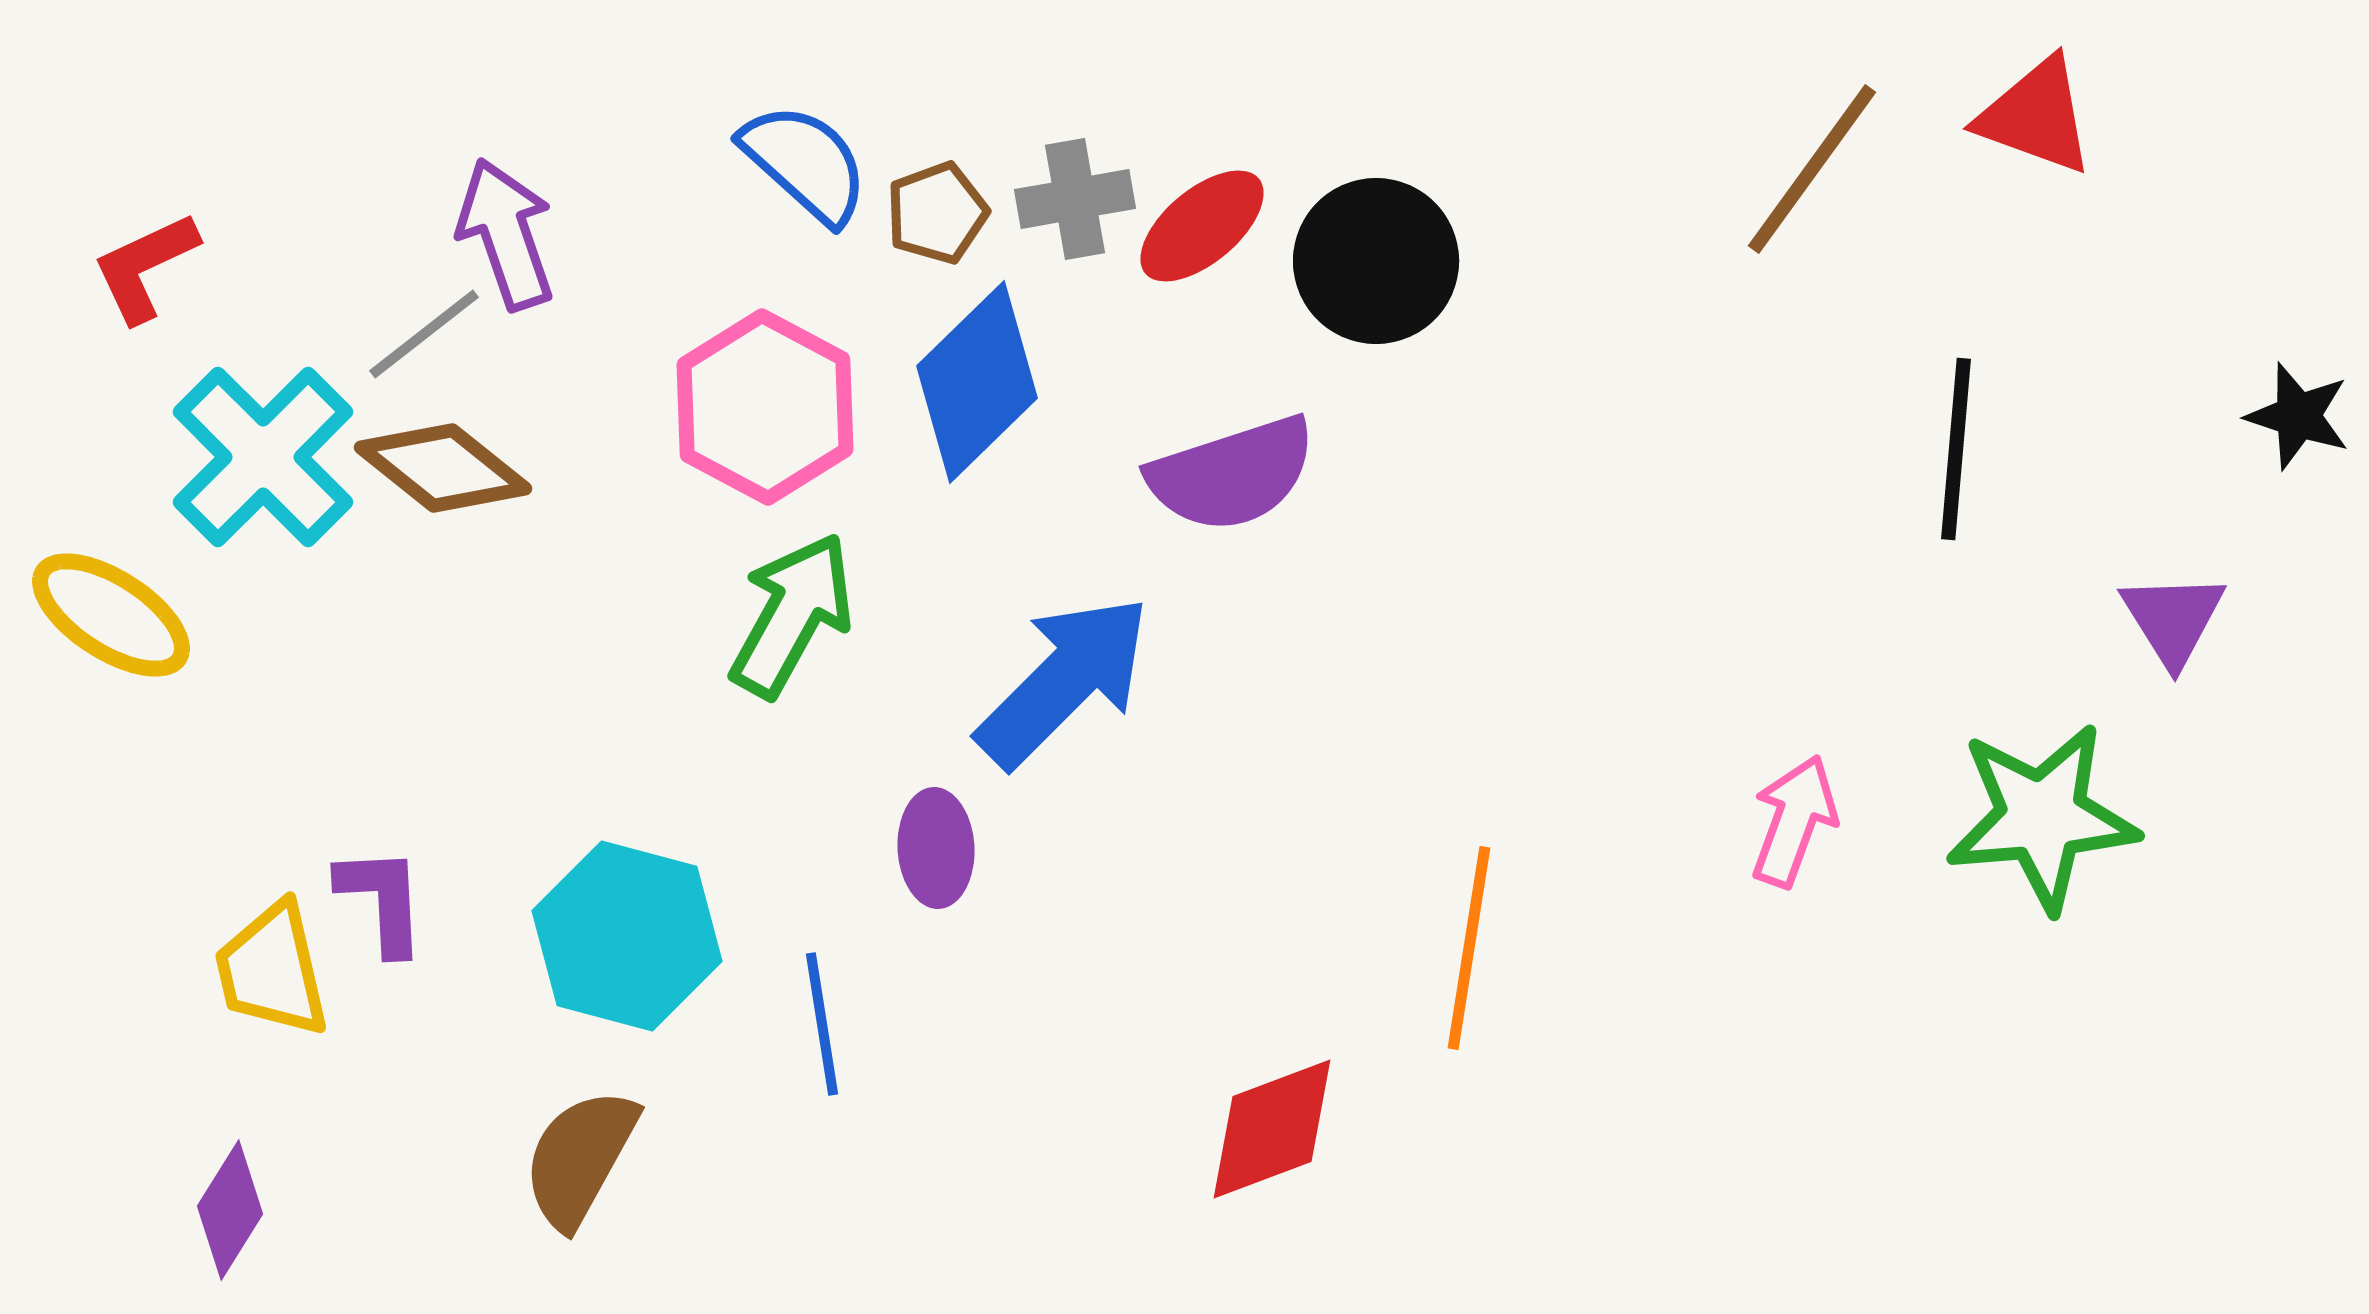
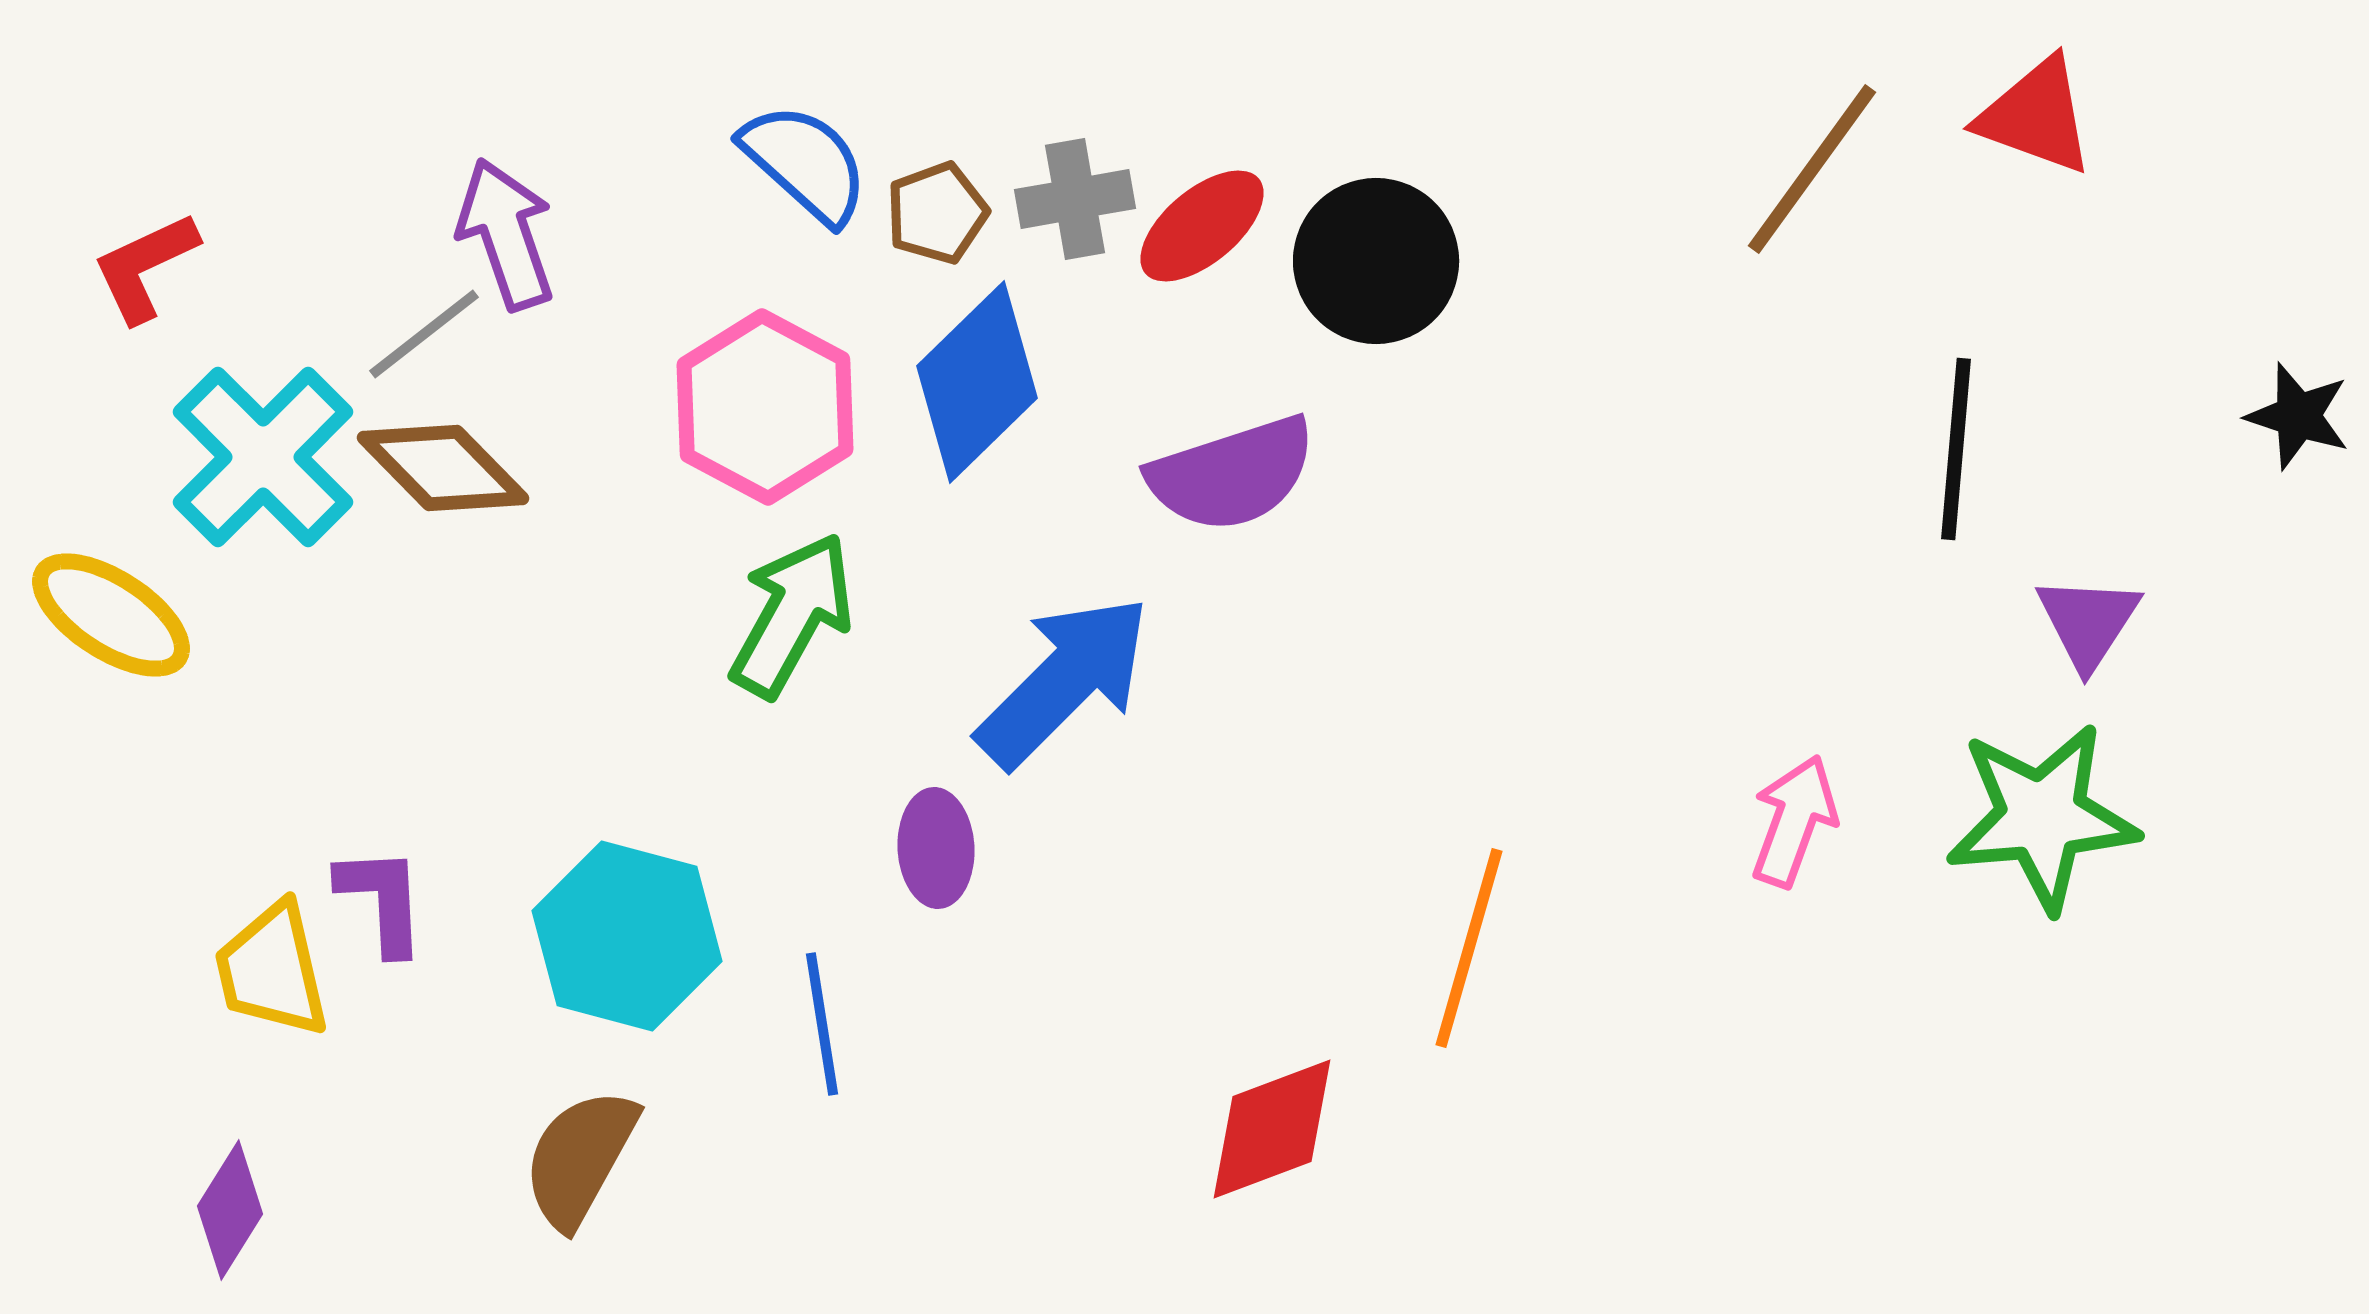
brown diamond: rotated 7 degrees clockwise
purple triangle: moved 85 px left, 3 px down; rotated 5 degrees clockwise
orange line: rotated 7 degrees clockwise
